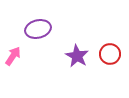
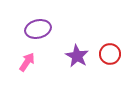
pink arrow: moved 14 px right, 6 px down
